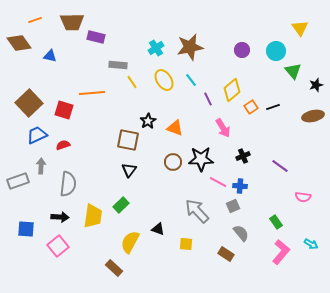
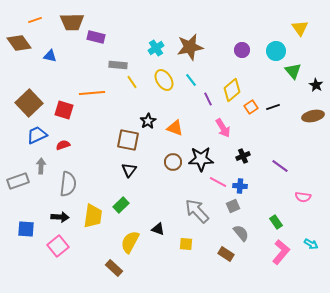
black star at (316, 85): rotated 24 degrees counterclockwise
